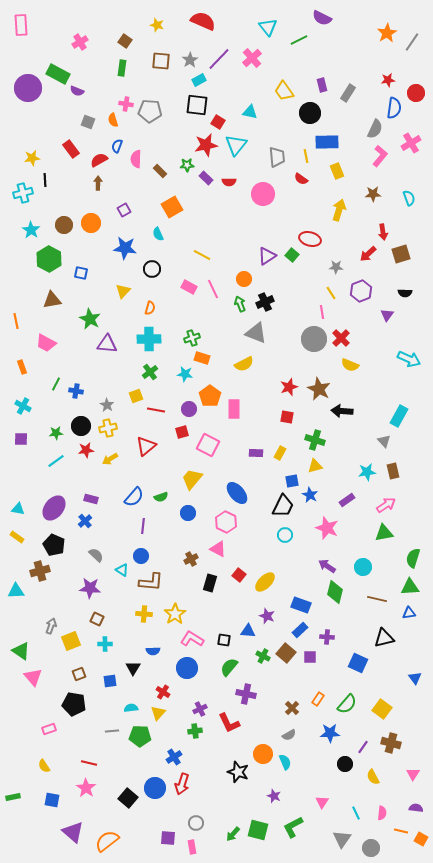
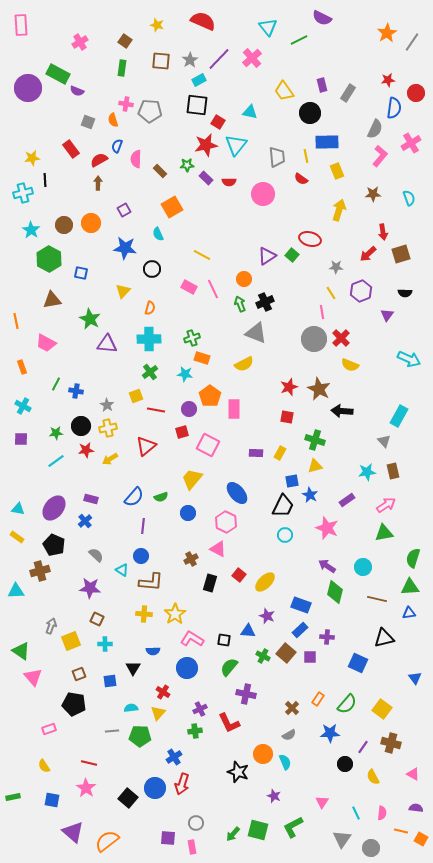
pink triangle at (413, 774): rotated 32 degrees counterclockwise
